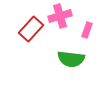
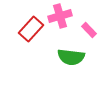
pink rectangle: moved 2 px right; rotated 63 degrees counterclockwise
green semicircle: moved 2 px up
